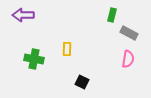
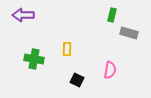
gray rectangle: rotated 12 degrees counterclockwise
pink semicircle: moved 18 px left, 11 px down
black square: moved 5 px left, 2 px up
